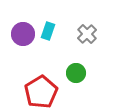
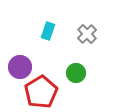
purple circle: moved 3 px left, 33 px down
